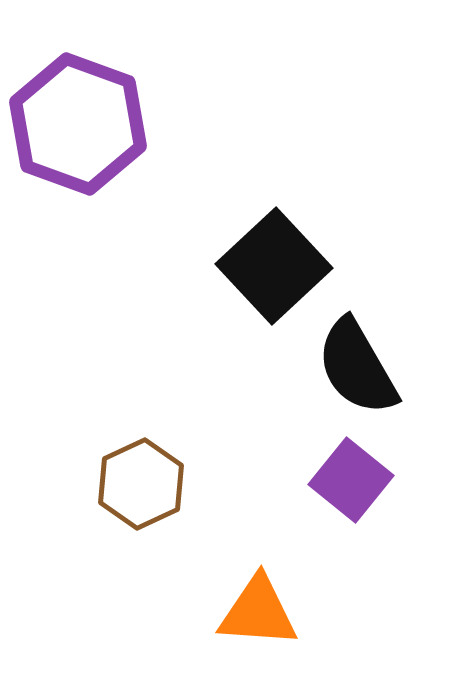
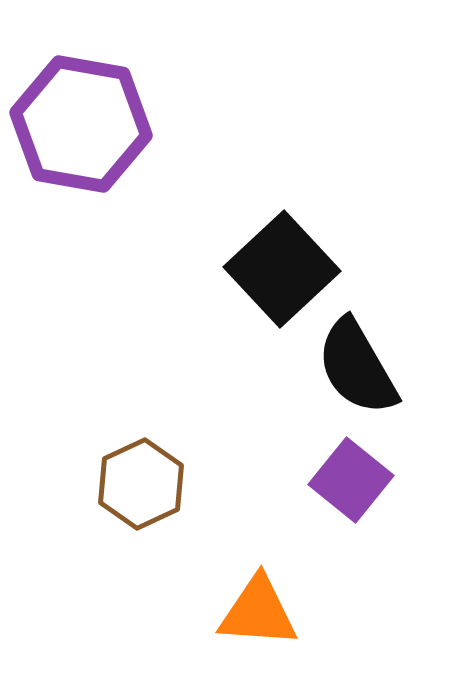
purple hexagon: moved 3 px right; rotated 10 degrees counterclockwise
black square: moved 8 px right, 3 px down
